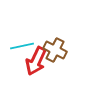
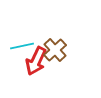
brown cross: rotated 20 degrees clockwise
